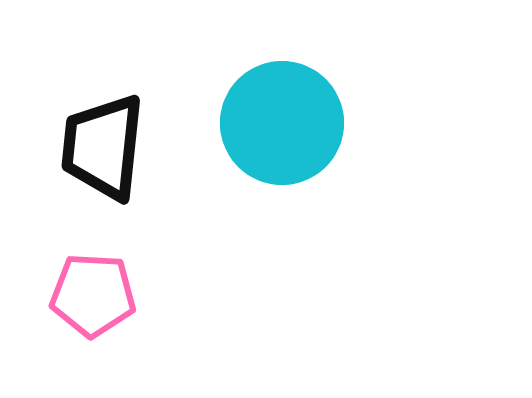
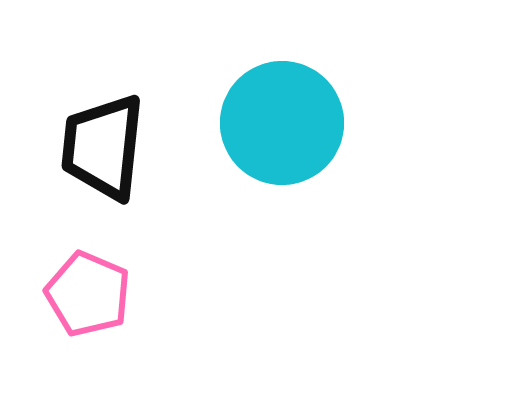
pink pentagon: moved 5 px left, 1 px up; rotated 20 degrees clockwise
